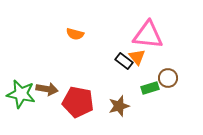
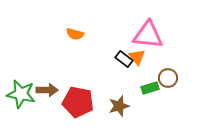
black rectangle: moved 2 px up
brown arrow: moved 1 px down; rotated 10 degrees counterclockwise
